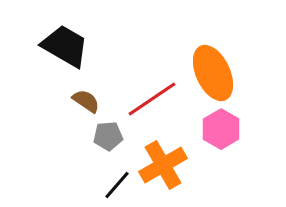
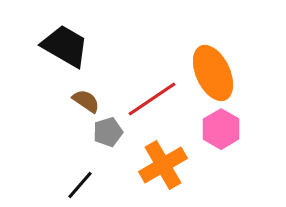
gray pentagon: moved 4 px up; rotated 12 degrees counterclockwise
black line: moved 37 px left
